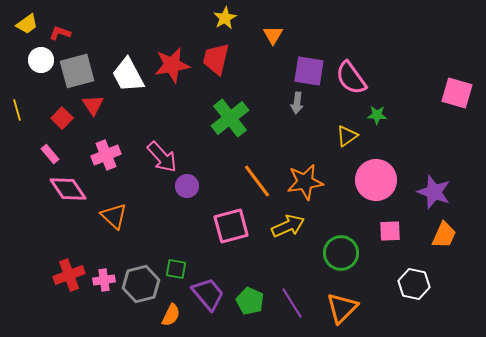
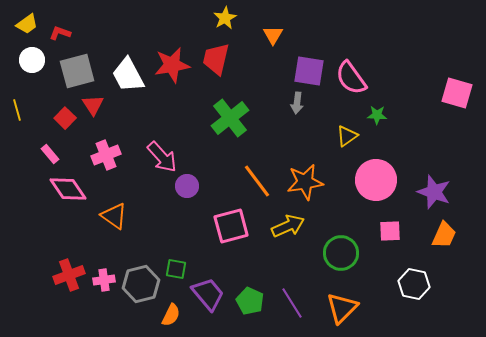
white circle at (41, 60): moved 9 px left
red square at (62, 118): moved 3 px right
orange triangle at (114, 216): rotated 8 degrees counterclockwise
